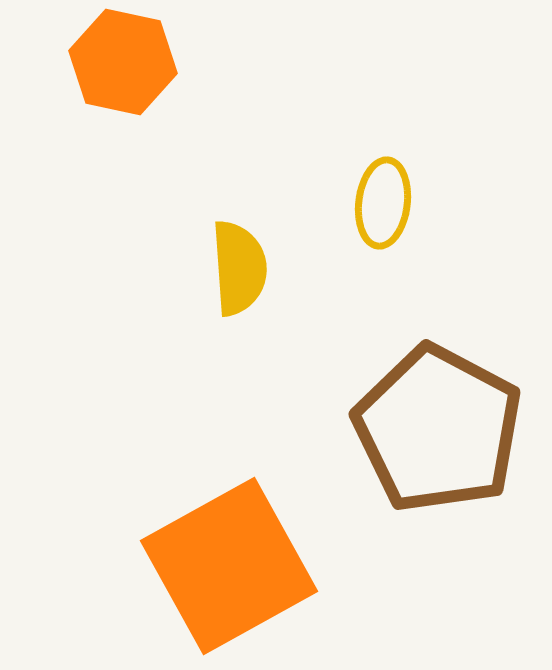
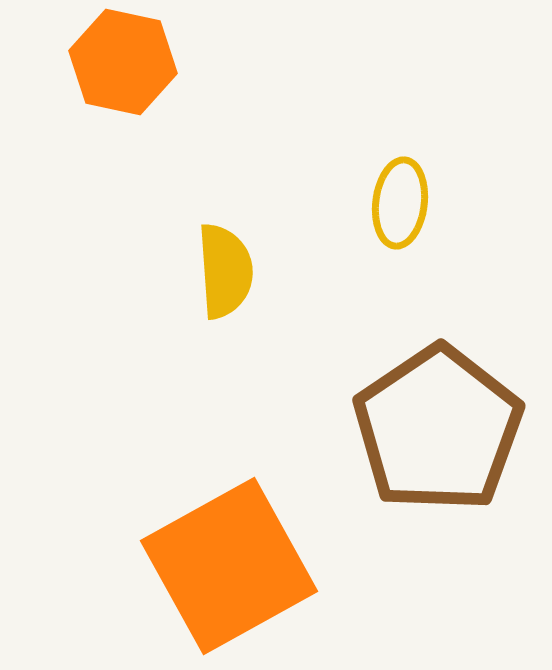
yellow ellipse: moved 17 px right
yellow semicircle: moved 14 px left, 3 px down
brown pentagon: rotated 10 degrees clockwise
